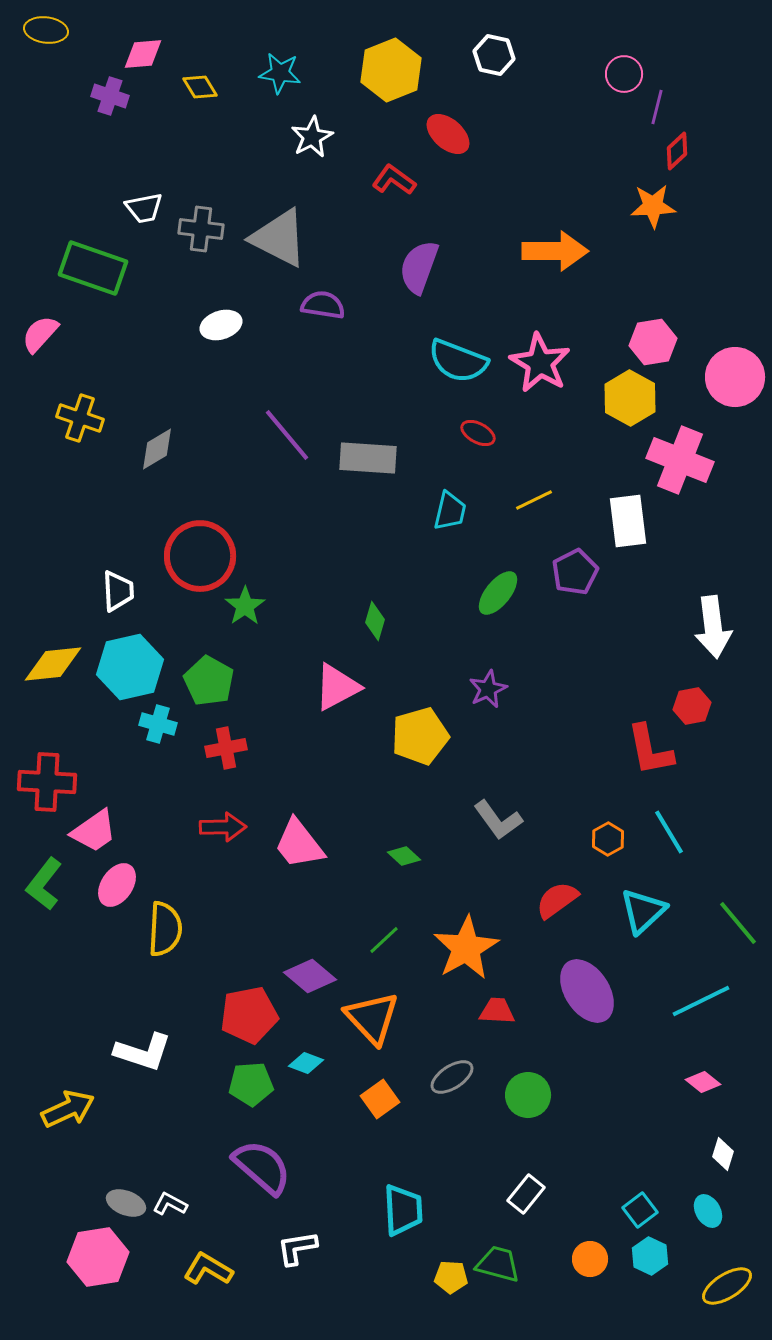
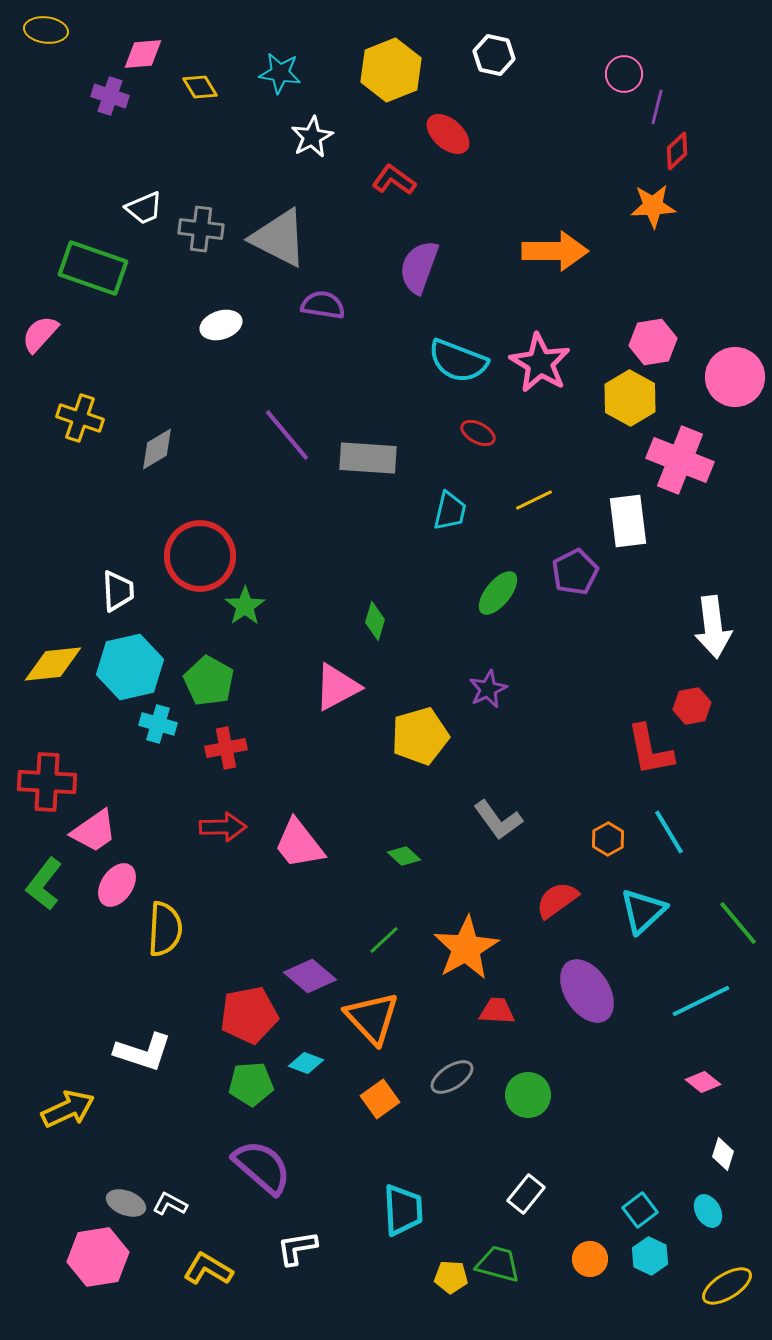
white trapezoid at (144, 208): rotated 12 degrees counterclockwise
